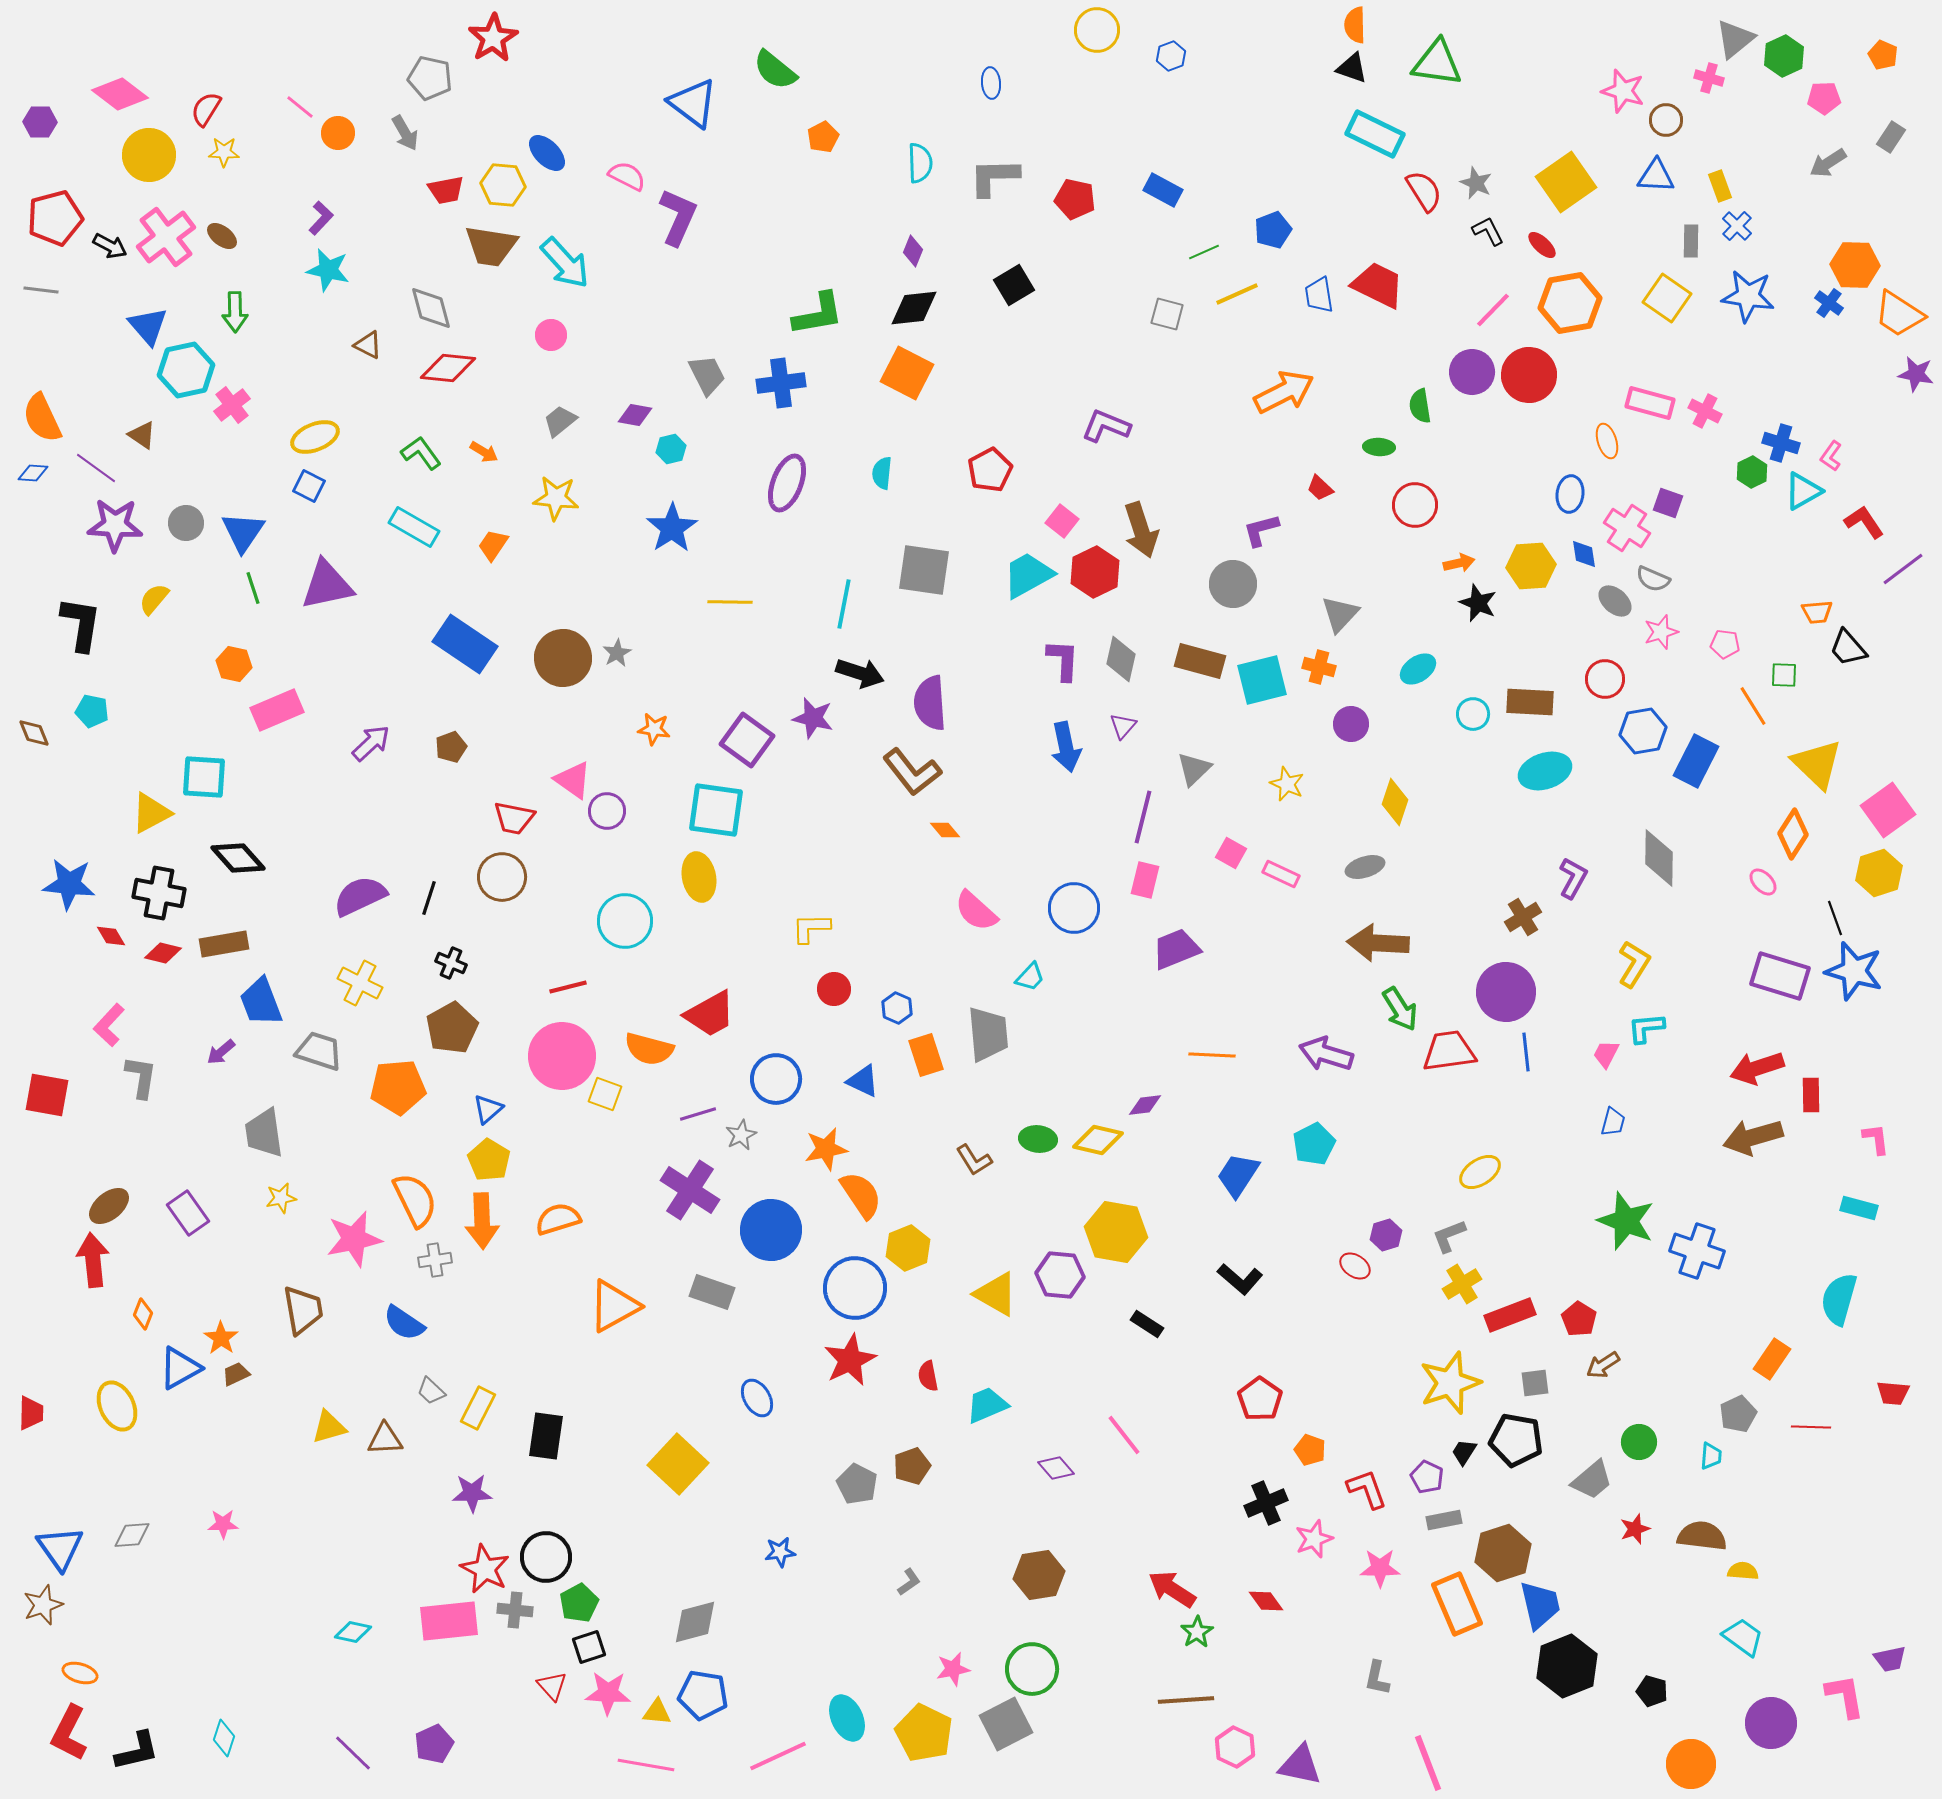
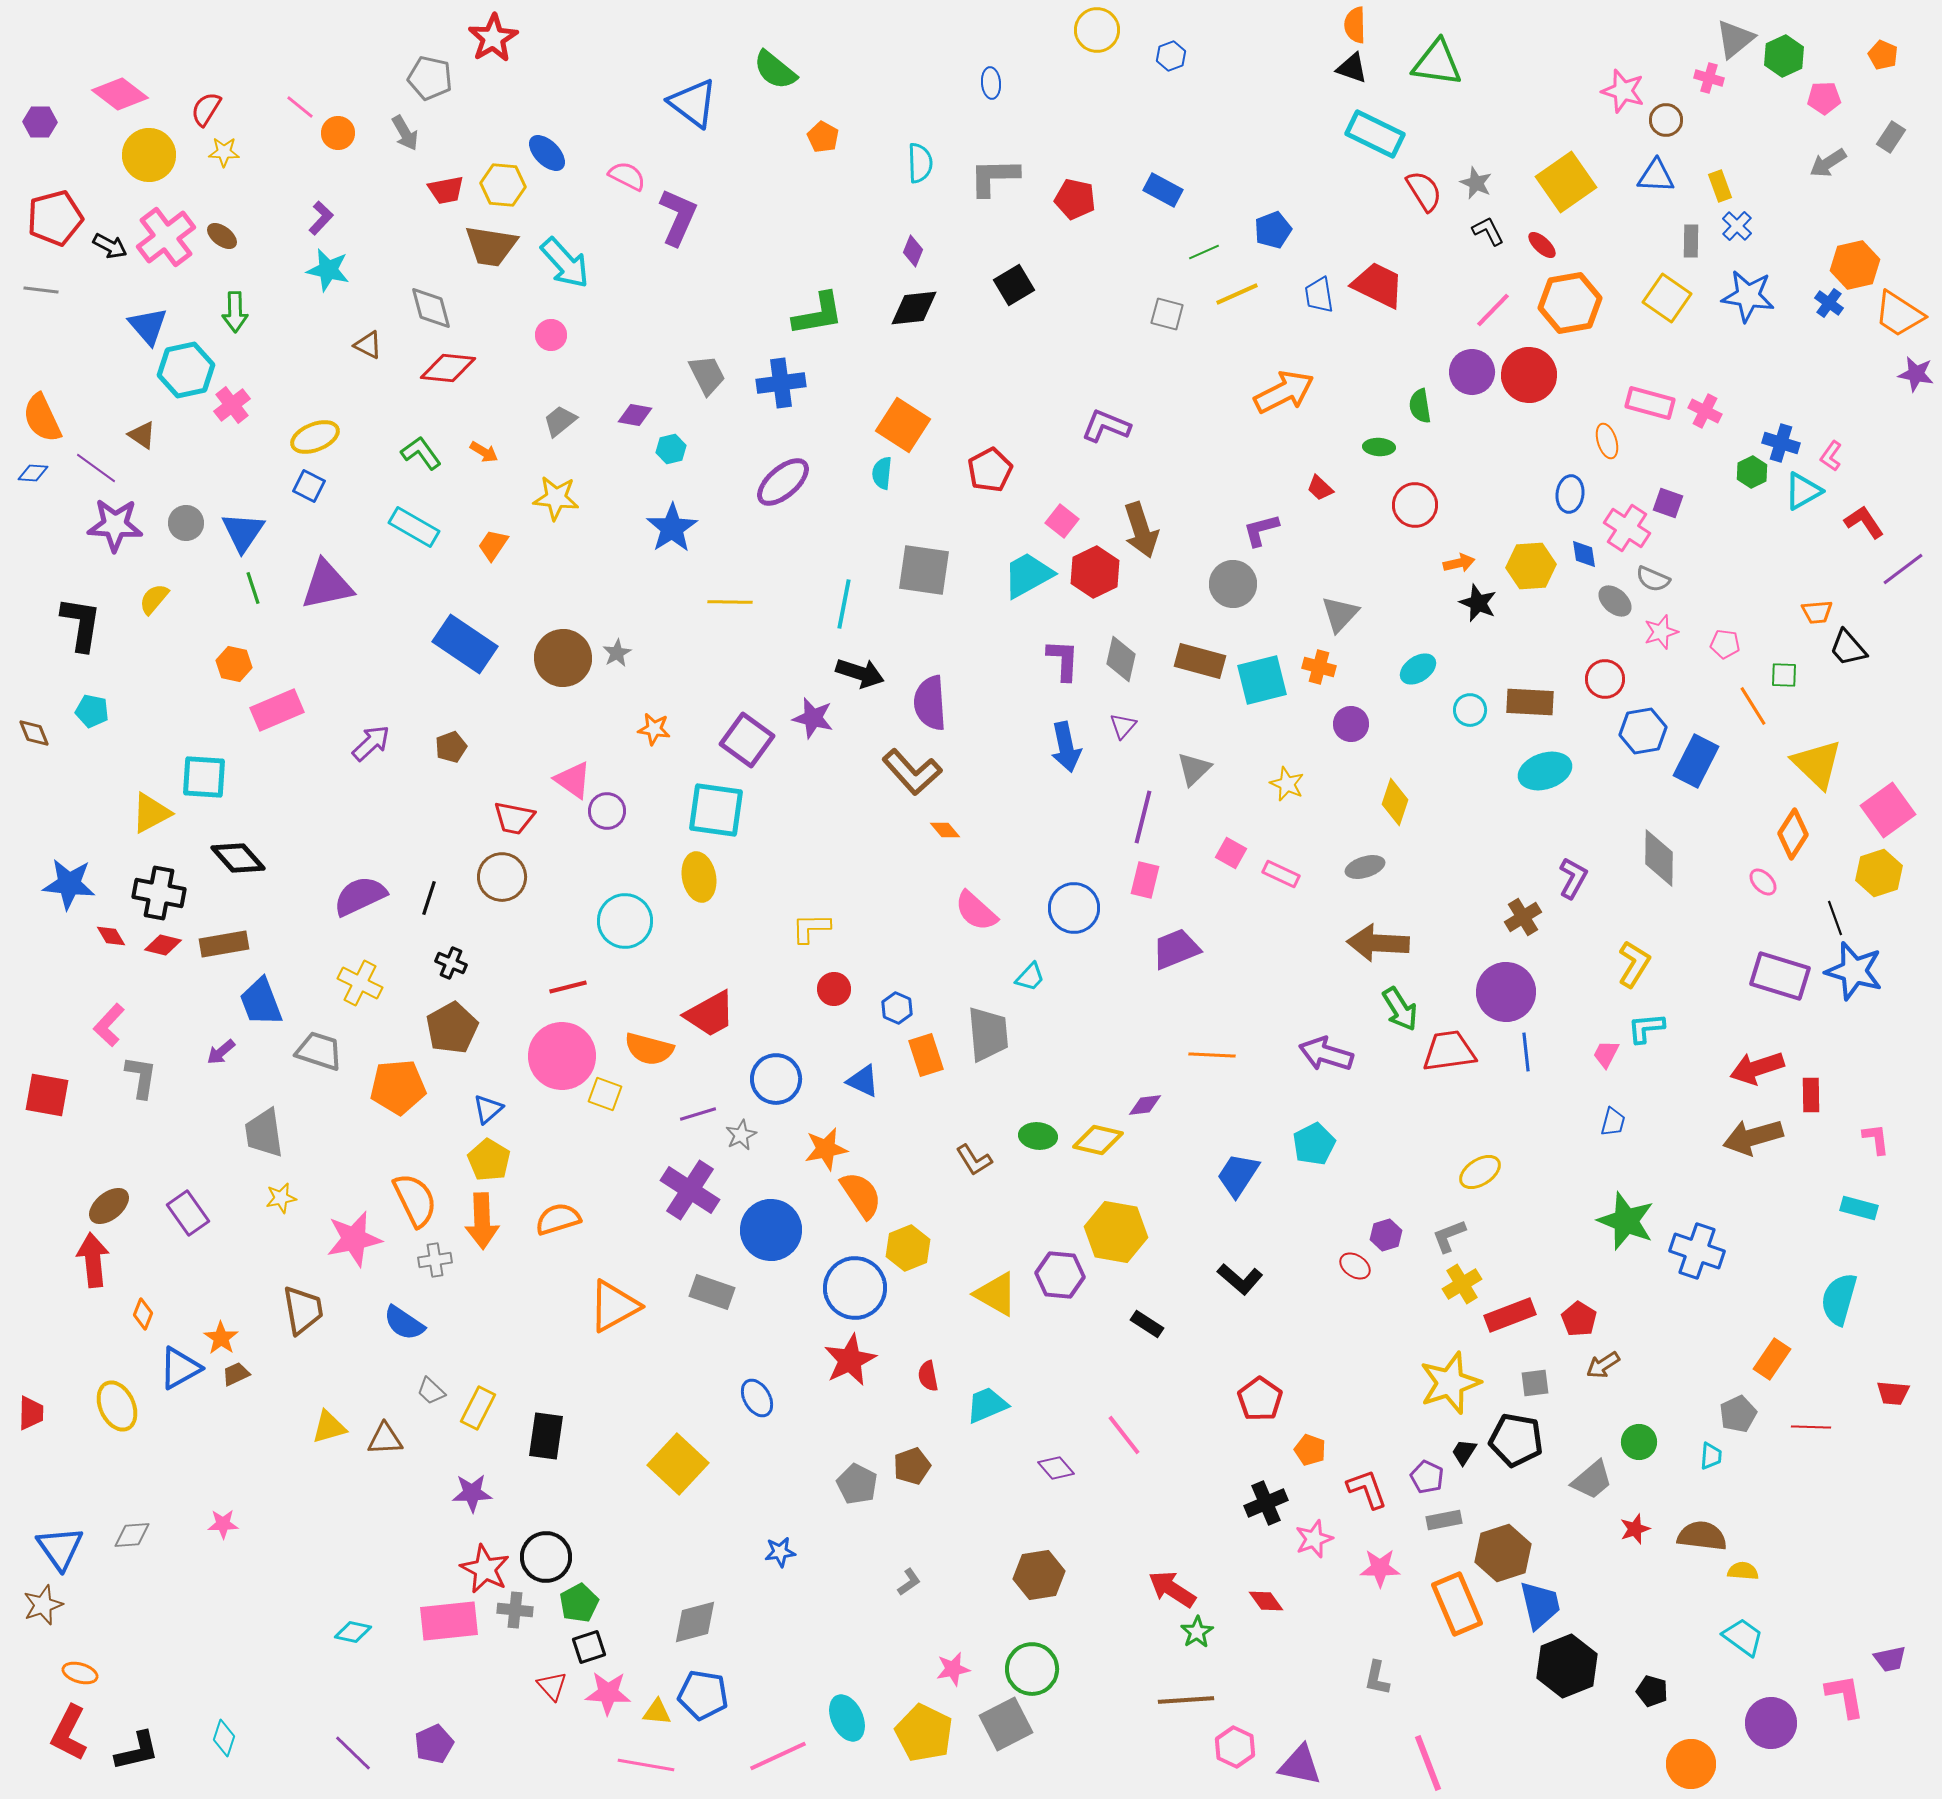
orange pentagon at (823, 137): rotated 16 degrees counterclockwise
orange hexagon at (1855, 265): rotated 15 degrees counterclockwise
orange square at (907, 373): moved 4 px left, 52 px down; rotated 6 degrees clockwise
purple ellipse at (787, 483): moved 4 px left, 1 px up; rotated 28 degrees clockwise
cyan circle at (1473, 714): moved 3 px left, 4 px up
brown L-shape at (912, 772): rotated 4 degrees counterclockwise
red diamond at (163, 953): moved 8 px up
green ellipse at (1038, 1139): moved 3 px up
